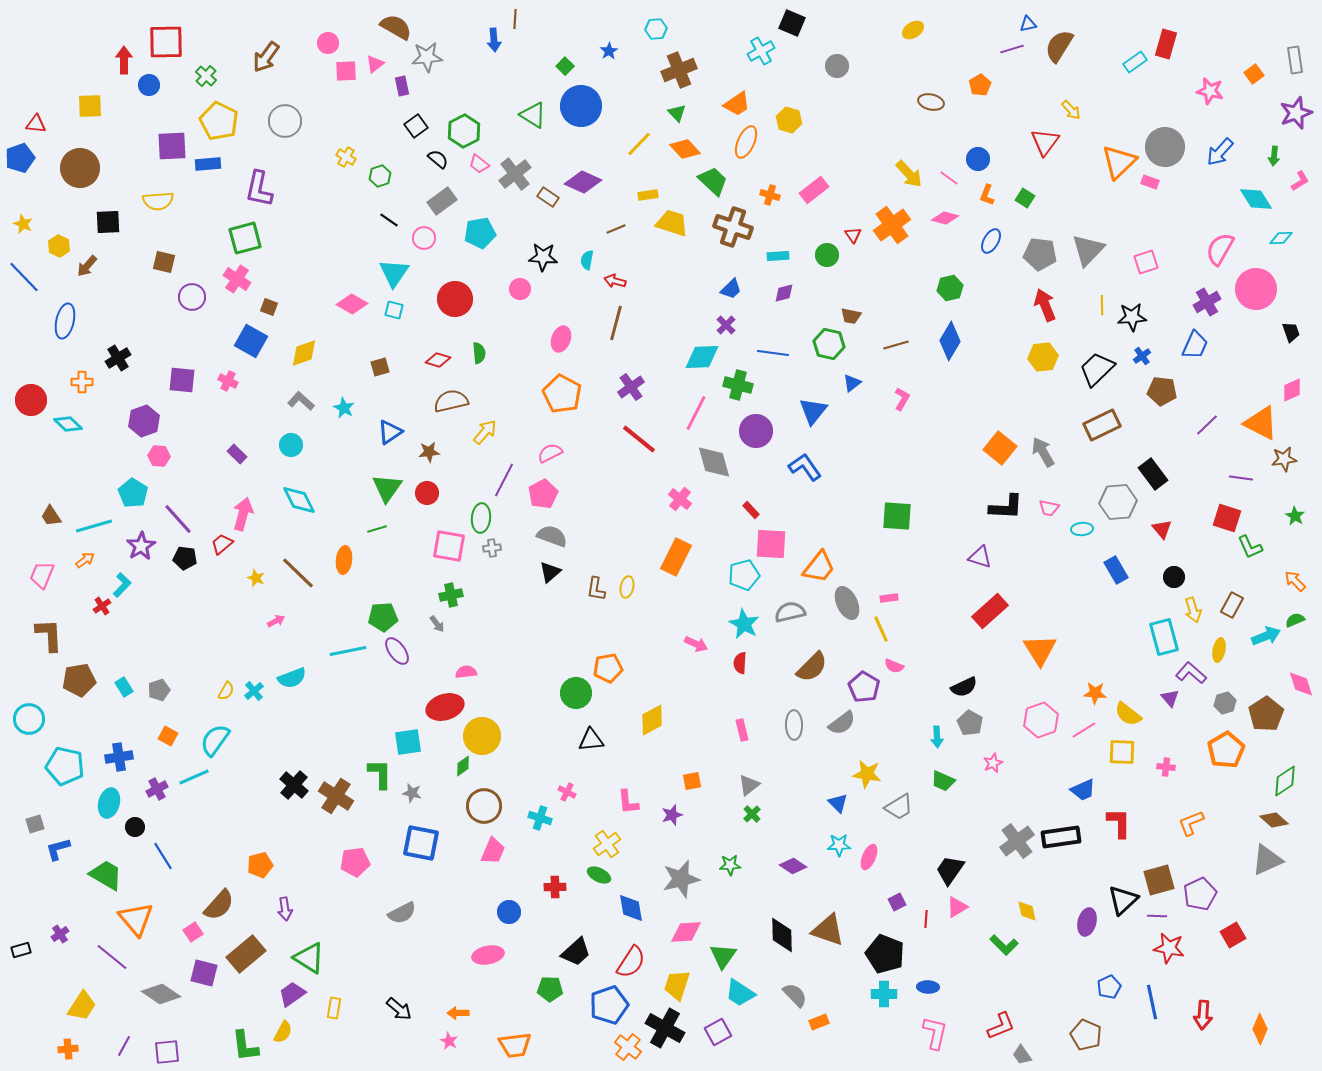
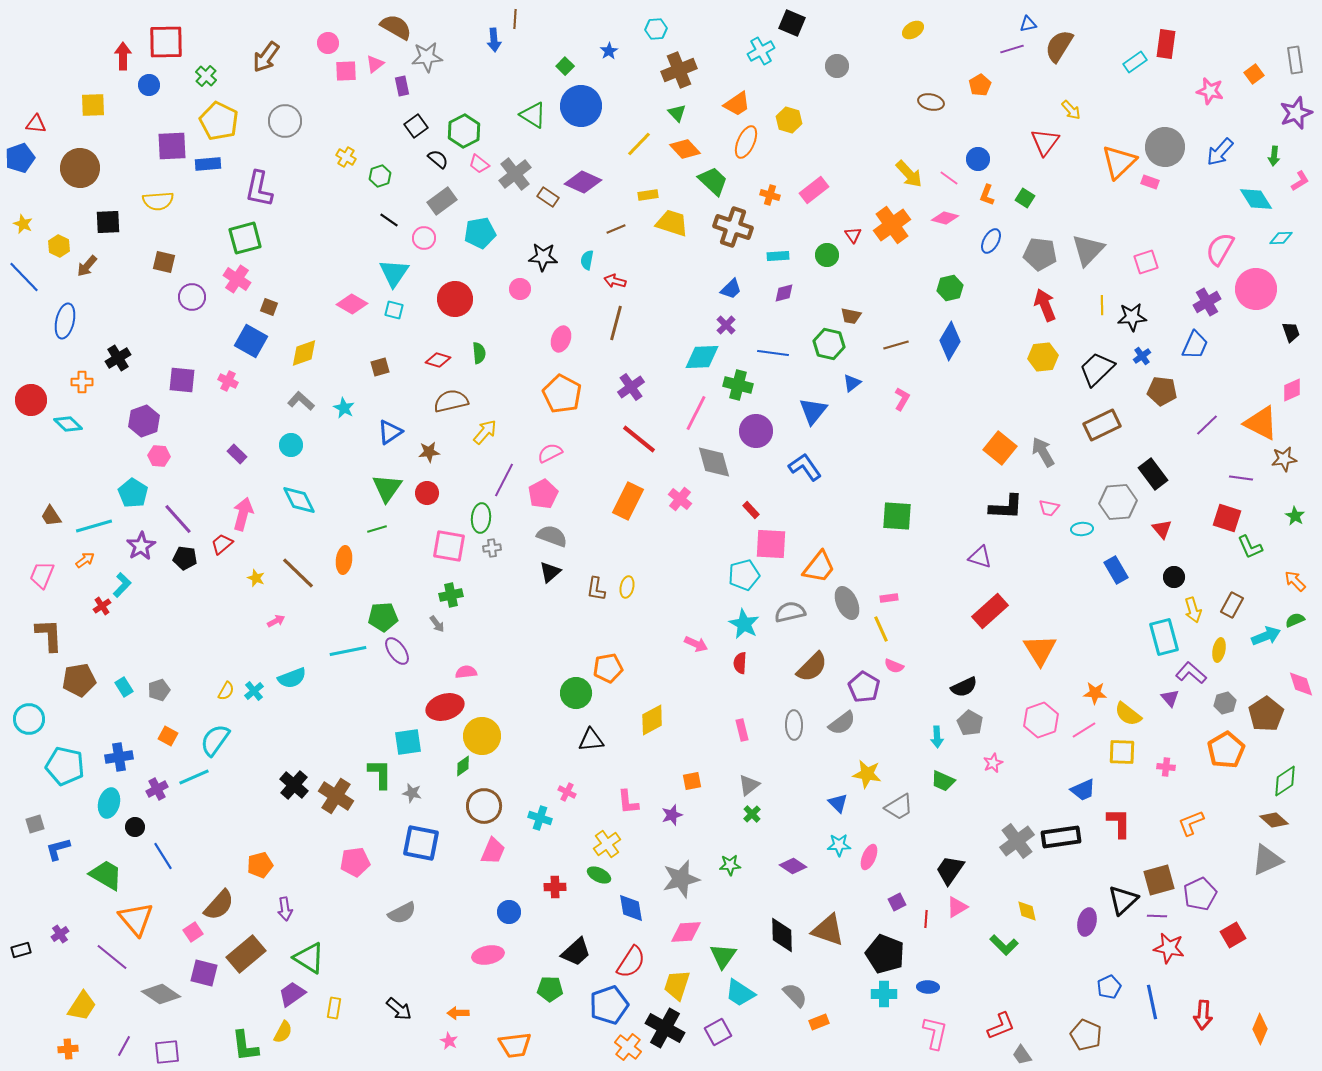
red rectangle at (1166, 44): rotated 8 degrees counterclockwise
red arrow at (124, 60): moved 1 px left, 4 px up
yellow square at (90, 106): moved 3 px right, 1 px up
orange rectangle at (676, 557): moved 48 px left, 56 px up
